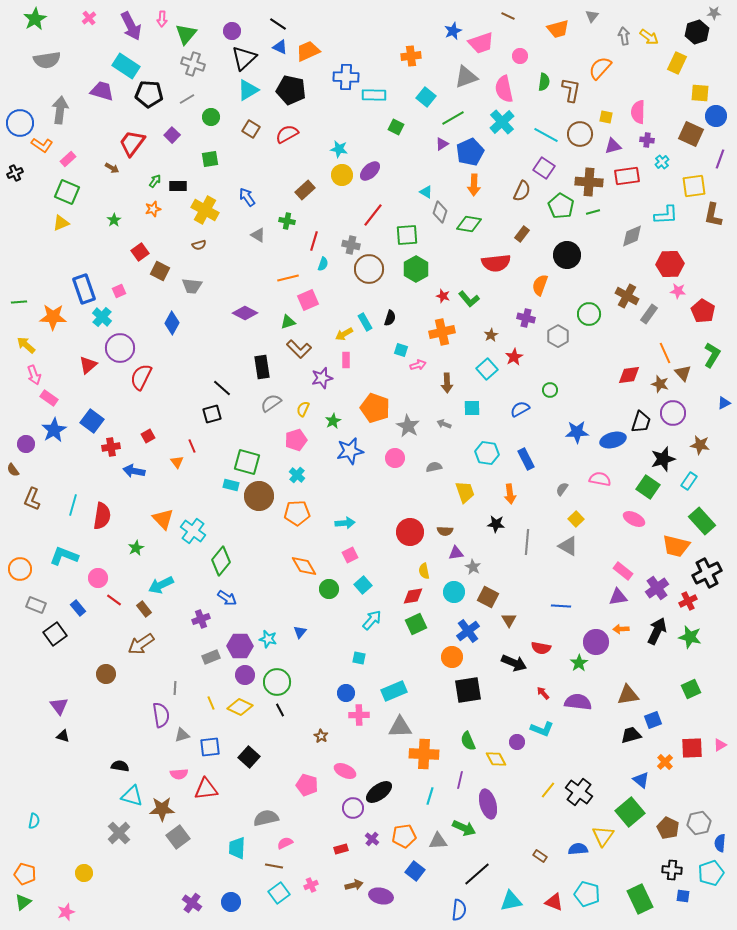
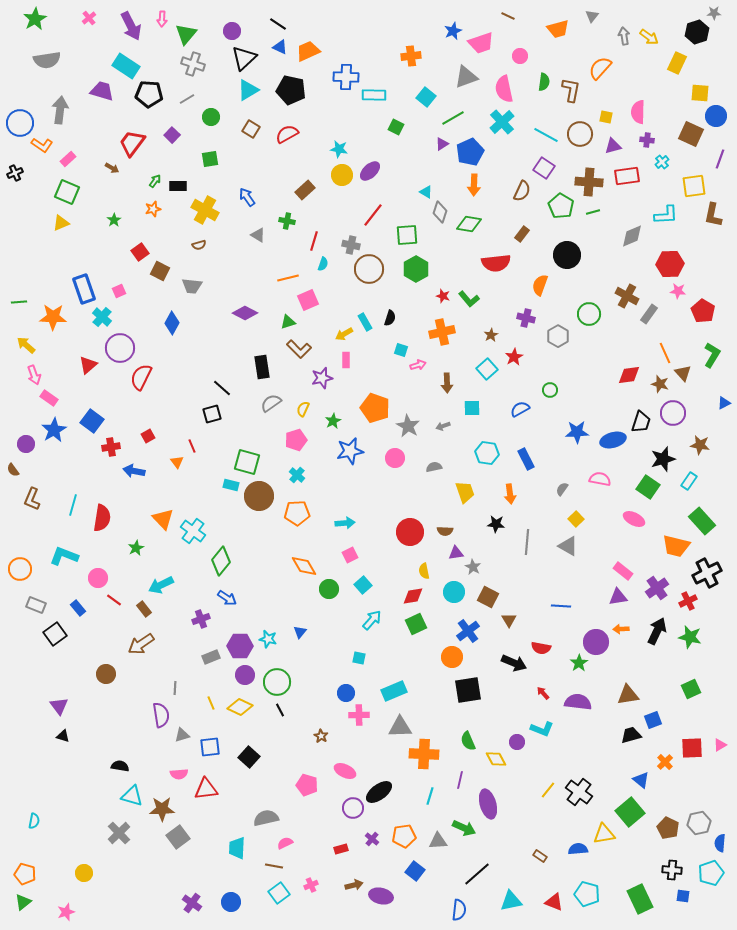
gray arrow at (444, 424): moved 1 px left, 2 px down; rotated 40 degrees counterclockwise
red semicircle at (102, 516): moved 2 px down
yellow triangle at (603, 836): moved 1 px right, 2 px up; rotated 45 degrees clockwise
